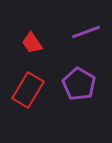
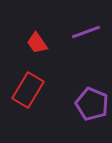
red trapezoid: moved 5 px right
purple pentagon: moved 13 px right, 20 px down; rotated 8 degrees counterclockwise
